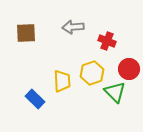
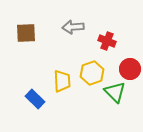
red circle: moved 1 px right
